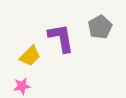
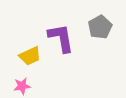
yellow trapezoid: rotated 20 degrees clockwise
